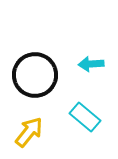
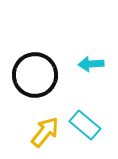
cyan rectangle: moved 8 px down
yellow arrow: moved 16 px right
